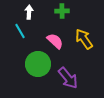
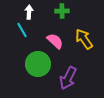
cyan line: moved 2 px right, 1 px up
purple arrow: rotated 65 degrees clockwise
